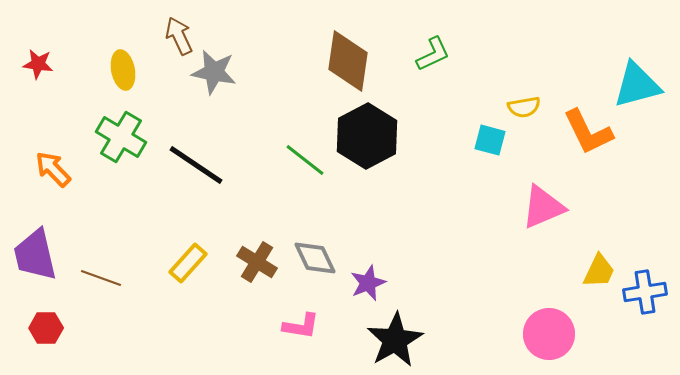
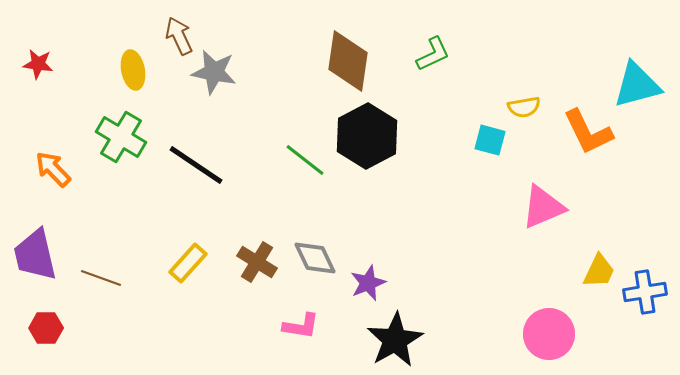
yellow ellipse: moved 10 px right
